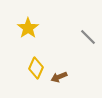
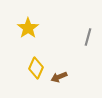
gray line: rotated 60 degrees clockwise
